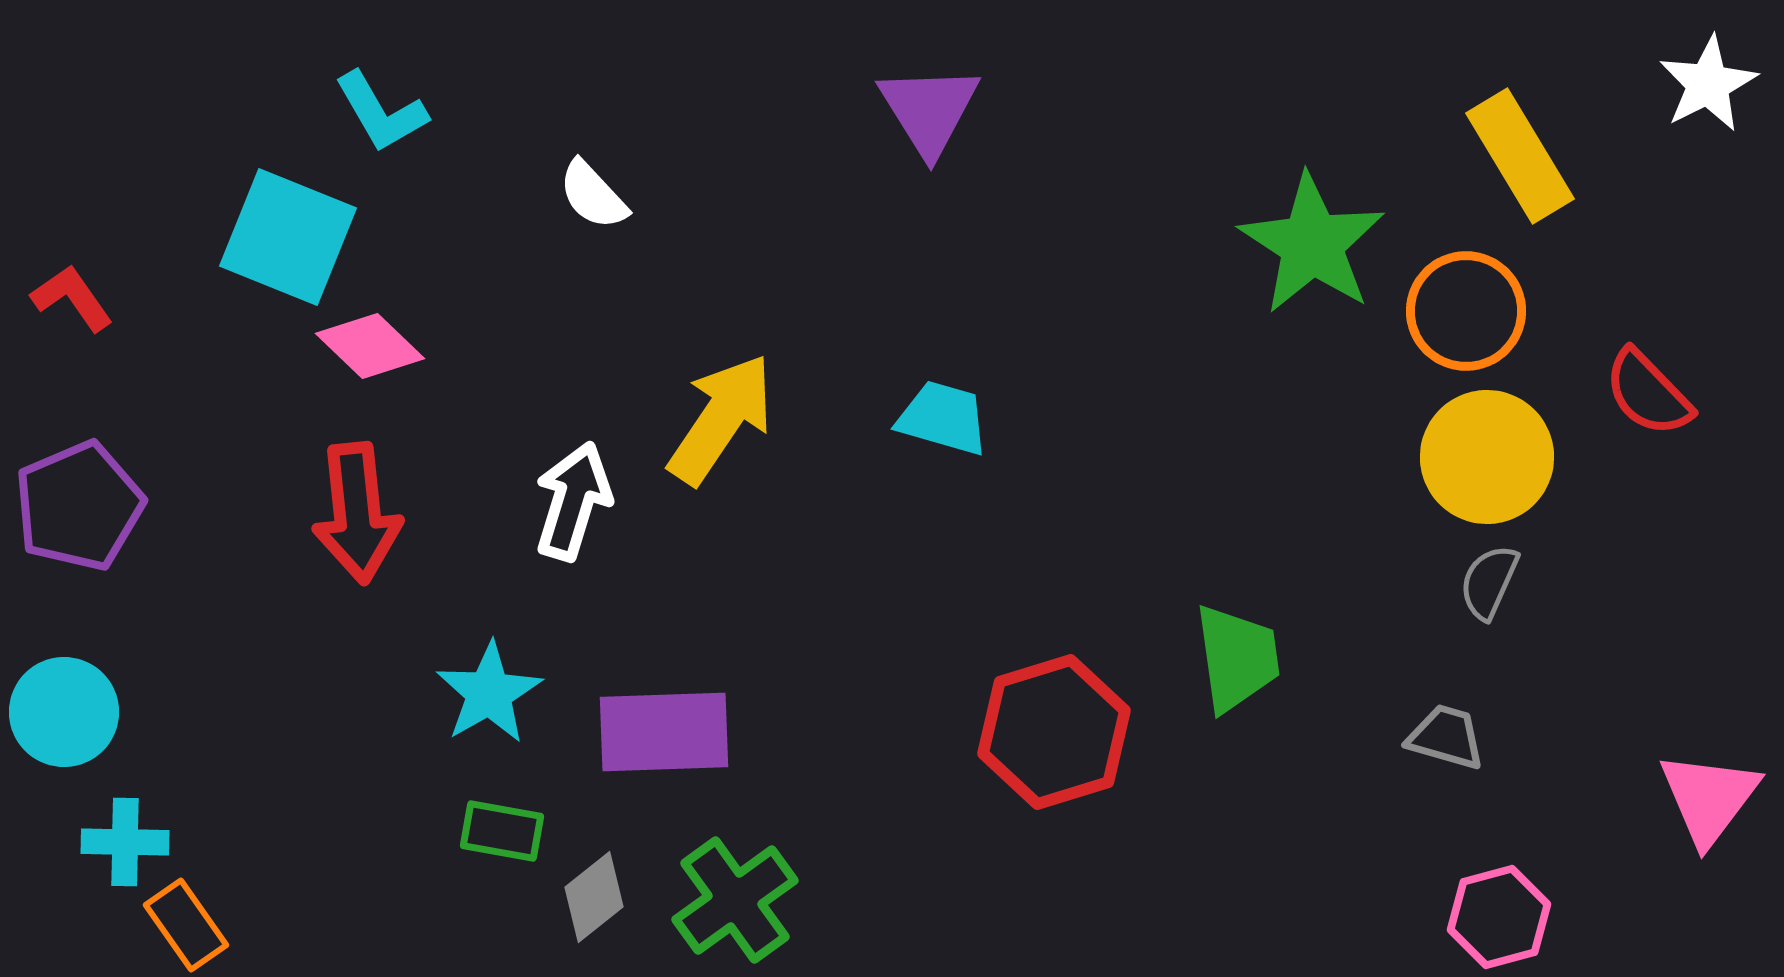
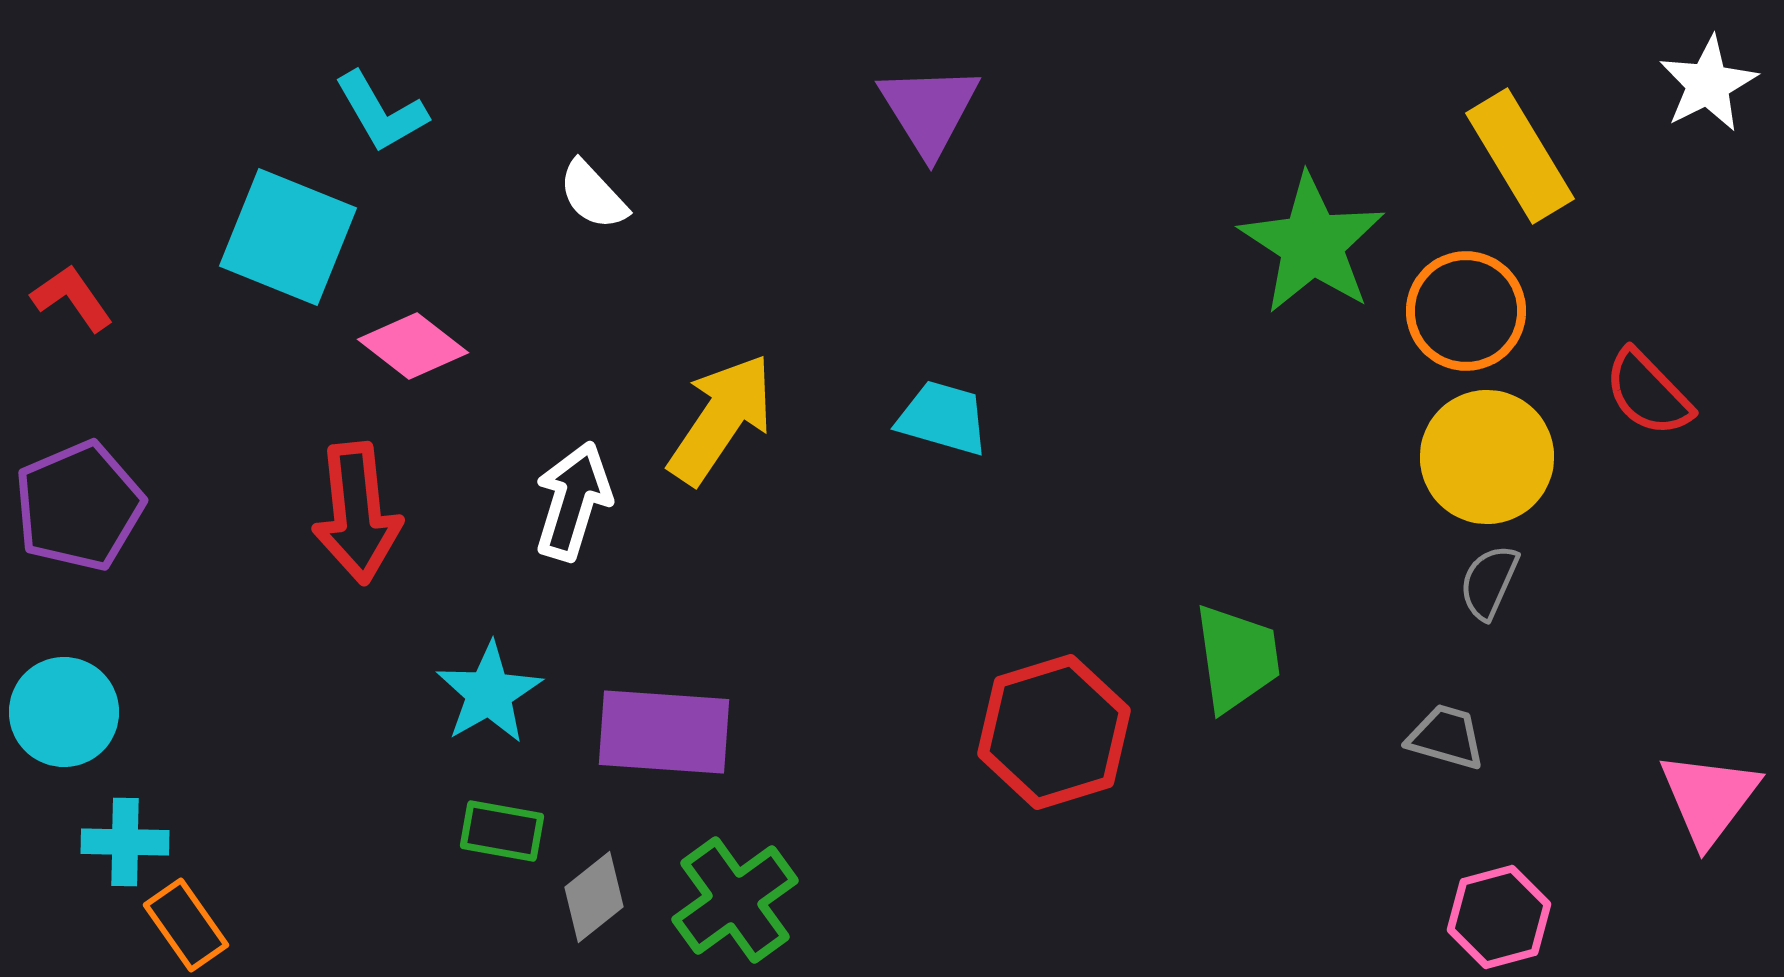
pink diamond: moved 43 px right; rotated 6 degrees counterclockwise
purple rectangle: rotated 6 degrees clockwise
